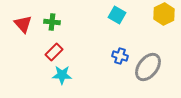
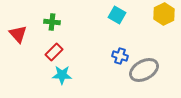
red triangle: moved 5 px left, 10 px down
gray ellipse: moved 4 px left, 3 px down; rotated 24 degrees clockwise
